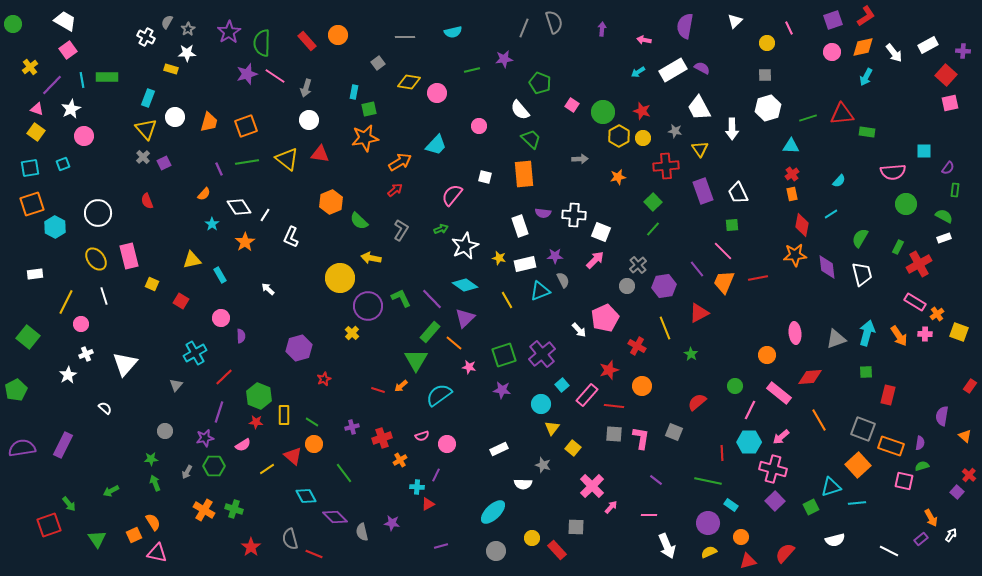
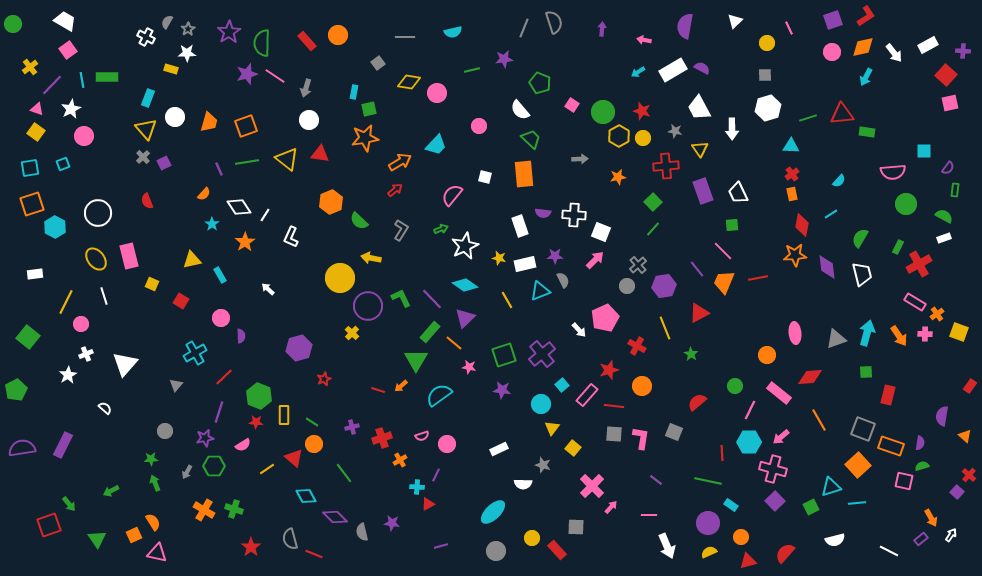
red triangle at (293, 456): moved 1 px right, 2 px down
